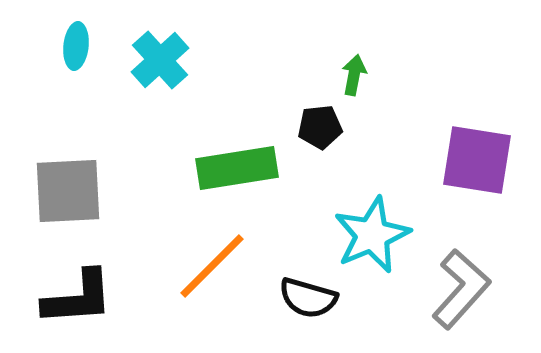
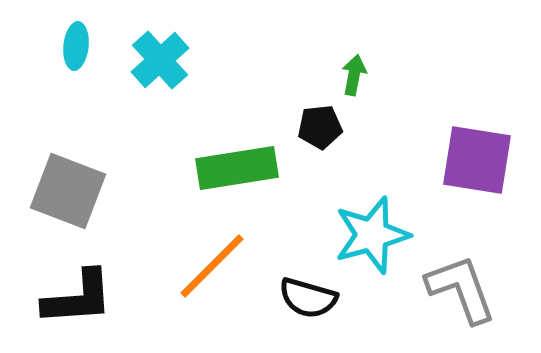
gray square: rotated 24 degrees clockwise
cyan star: rotated 8 degrees clockwise
gray L-shape: rotated 62 degrees counterclockwise
